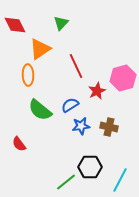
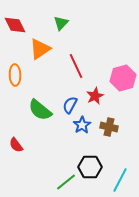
orange ellipse: moved 13 px left
red star: moved 2 px left, 5 px down
blue semicircle: rotated 30 degrees counterclockwise
blue star: moved 1 px right, 1 px up; rotated 24 degrees counterclockwise
red semicircle: moved 3 px left, 1 px down
